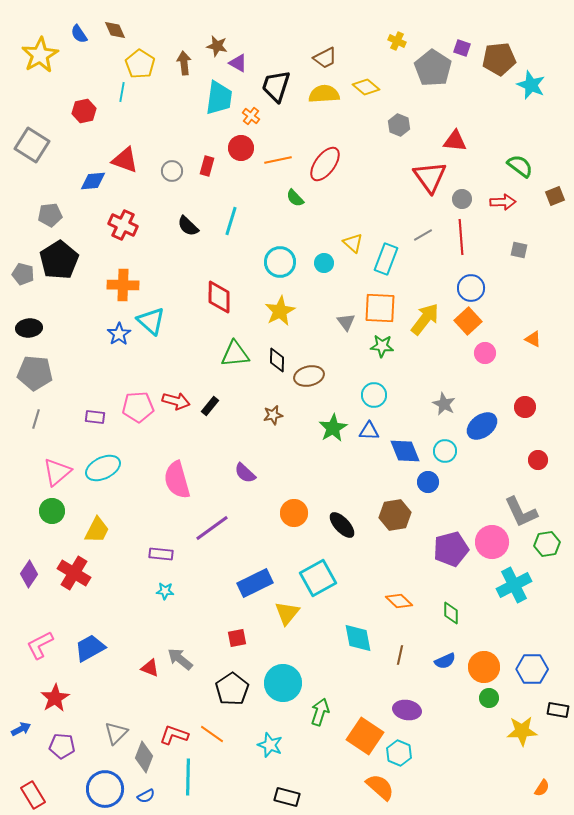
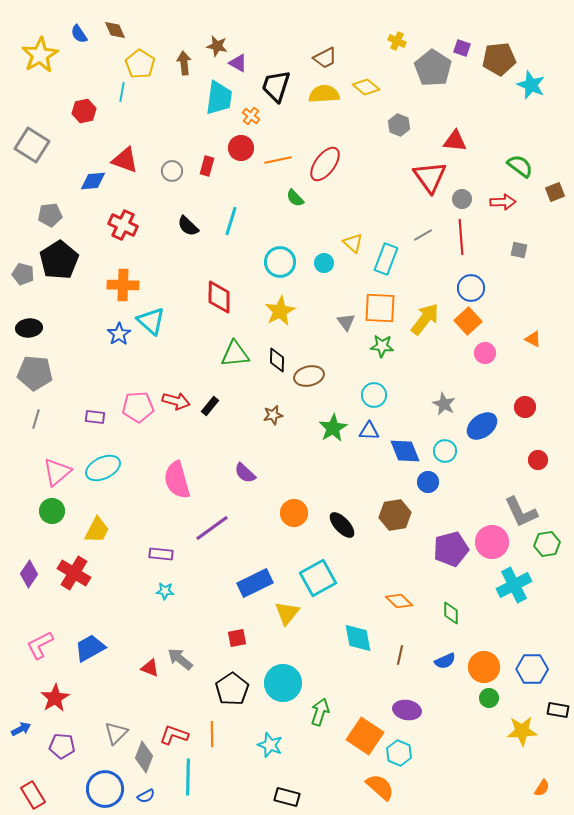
brown square at (555, 196): moved 4 px up
orange line at (212, 734): rotated 55 degrees clockwise
